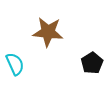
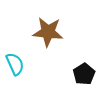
black pentagon: moved 8 px left, 11 px down
